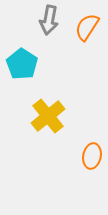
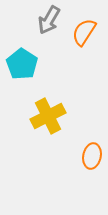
gray arrow: rotated 20 degrees clockwise
orange semicircle: moved 3 px left, 5 px down
yellow cross: rotated 12 degrees clockwise
